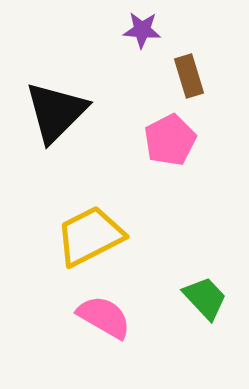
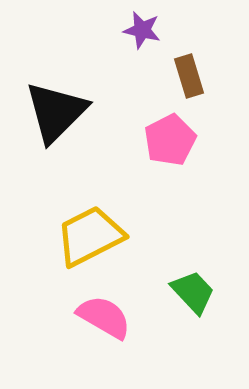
purple star: rotated 9 degrees clockwise
green trapezoid: moved 12 px left, 6 px up
